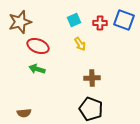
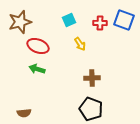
cyan square: moved 5 px left
